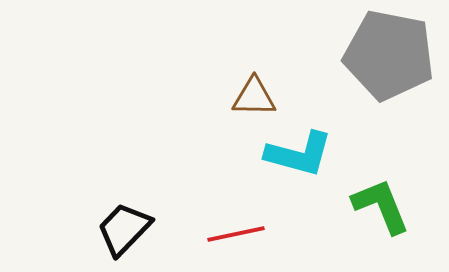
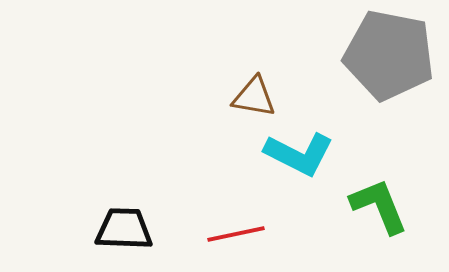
brown triangle: rotated 9 degrees clockwise
cyan L-shape: rotated 12 degrees clockwise
green L-shape: moved 2 px left
black trapezoid: rotated 48 degrees clockwise
